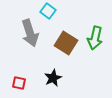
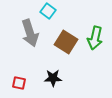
brown square: moved 1 px up
black star: rotated 24 degrees clockwise
